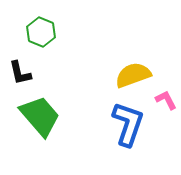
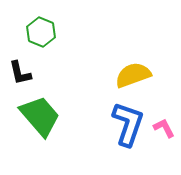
pink L-shape: moved 2 px left, 28 px down
